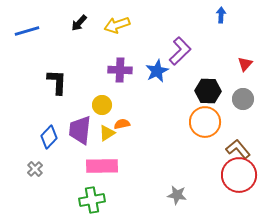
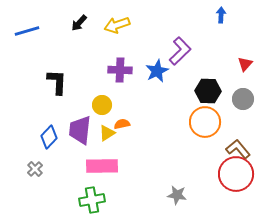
red circle: moved 3 px left, 1 px up
